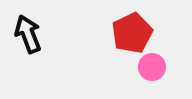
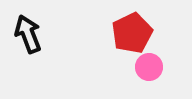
pink circle: moved 3 px left
